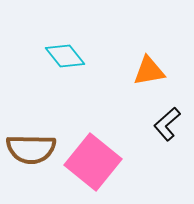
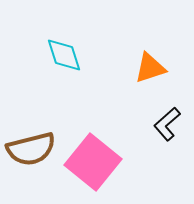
cyan diamond: moved 1 px left, 1 px up; rotated 21 degrees clockwise
orange triangle: moved 1 px right, 3 px up; rotated 8 degrees counterclockwise
brown semicircle: rotated 15 degrees counterclockwise
